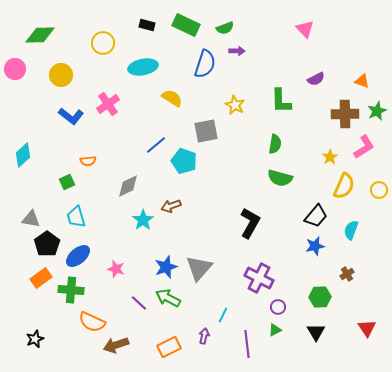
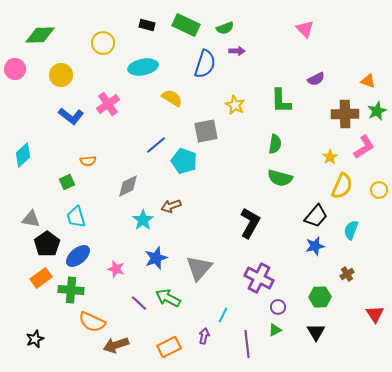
orange triangle at (362, 81): moved 6 px right
yellow semicircle at (344, 186): moved 2 px left
blue star at (166, 267): moved 10 px left, 9 px up
red triangle at (367, 328): moved 8 px right, 14 px up
